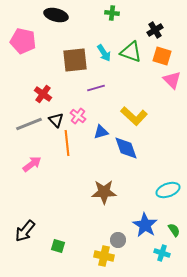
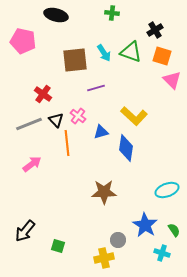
blue diamond: rotated 28 degrees clockwise
cyan ellipse: moved 1 px left
yellow cross: moved 2 px down; rotated 24 degrees counterclockwise
